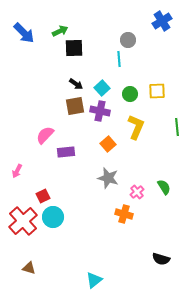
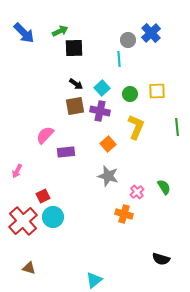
blue cross: moved 11 px left, 12 px down; rotated 12 degrees counterclockwise
gray star: moved 2 px up
